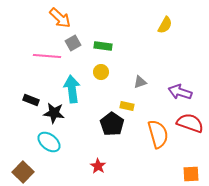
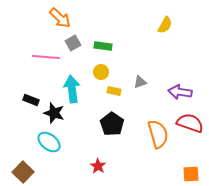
pink line: moved 1 px left, 1 px down
purple arrow: rotated 10 degrees counterclockwise
yellow rectangle: moved 13 px left, 15 px up
black star: rotated 10 degrees clockwise
